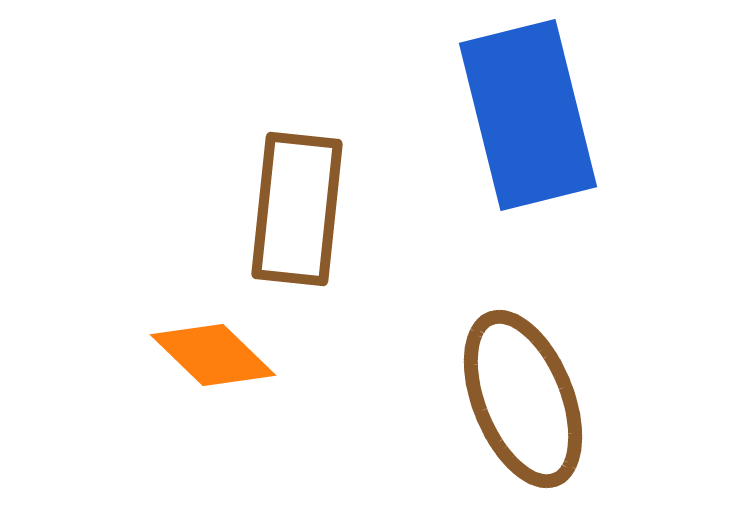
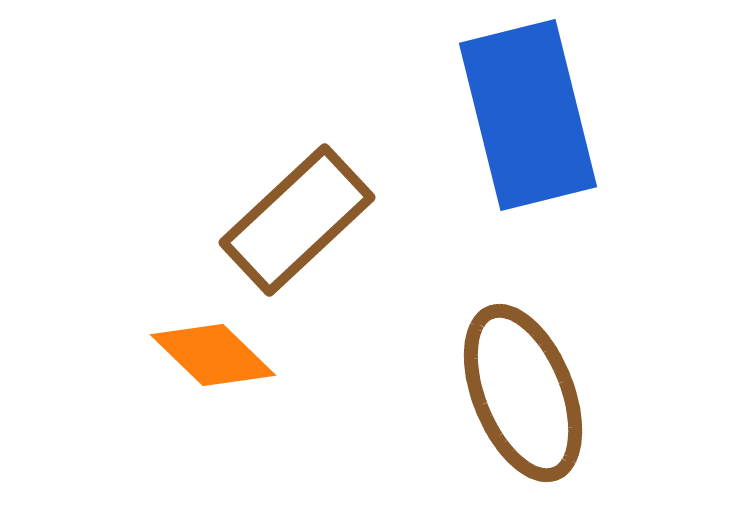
brown rectangle: moved 11 px down; rotated 41 degrees clockwise
brown ellipse: moved 6 px up
